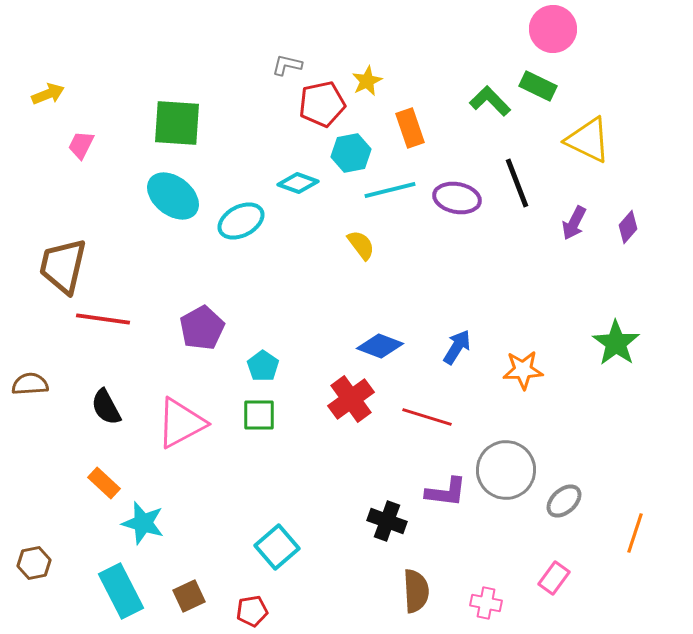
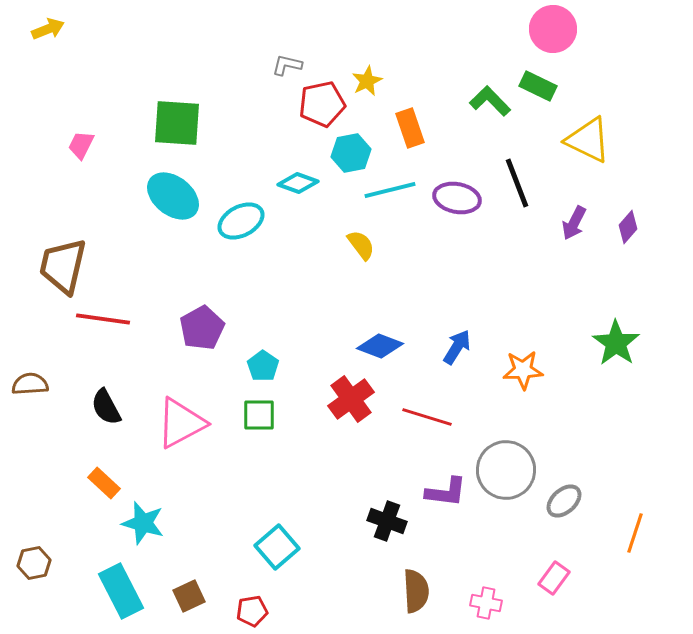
yellow arrow at (48, 94): moved 65 px up
